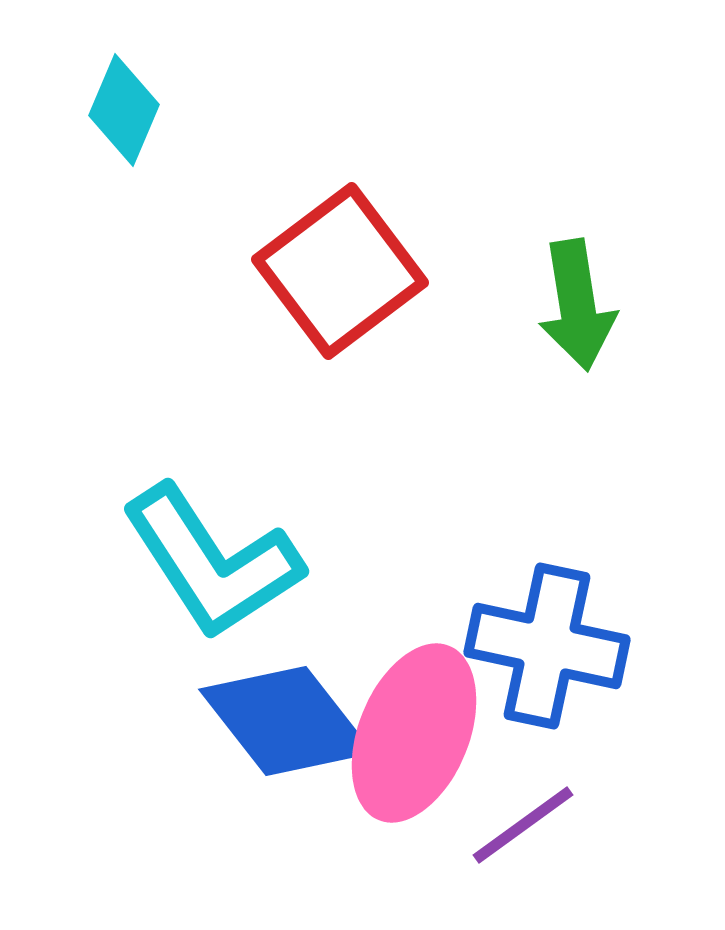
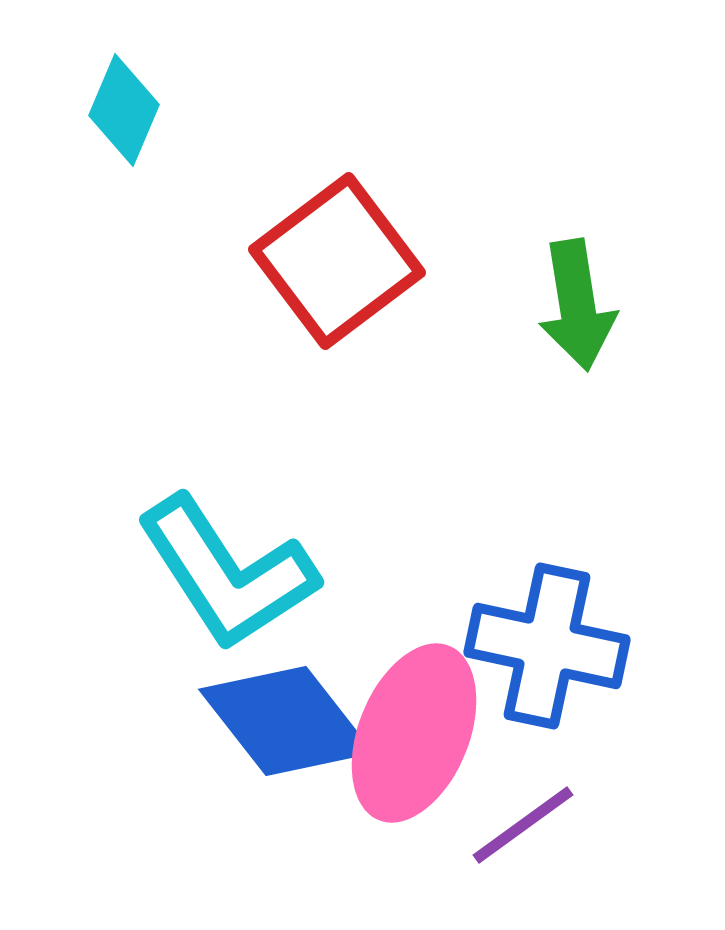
red square: moved 3 px left, 10 px up
cyan L-shape: moved 15 px right, 11 px down
